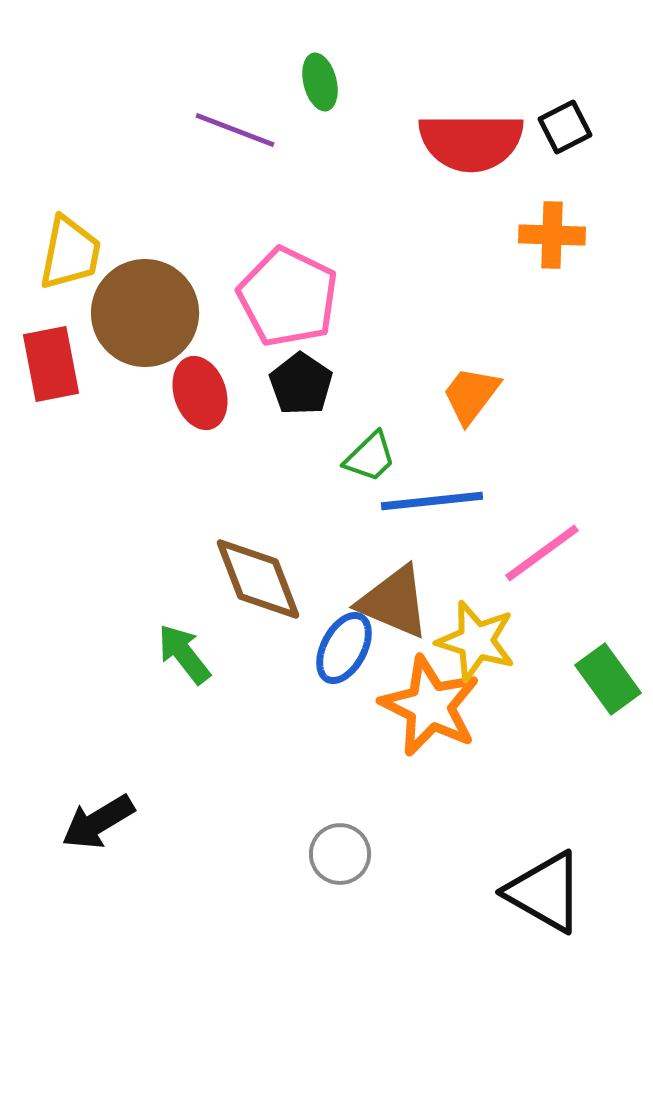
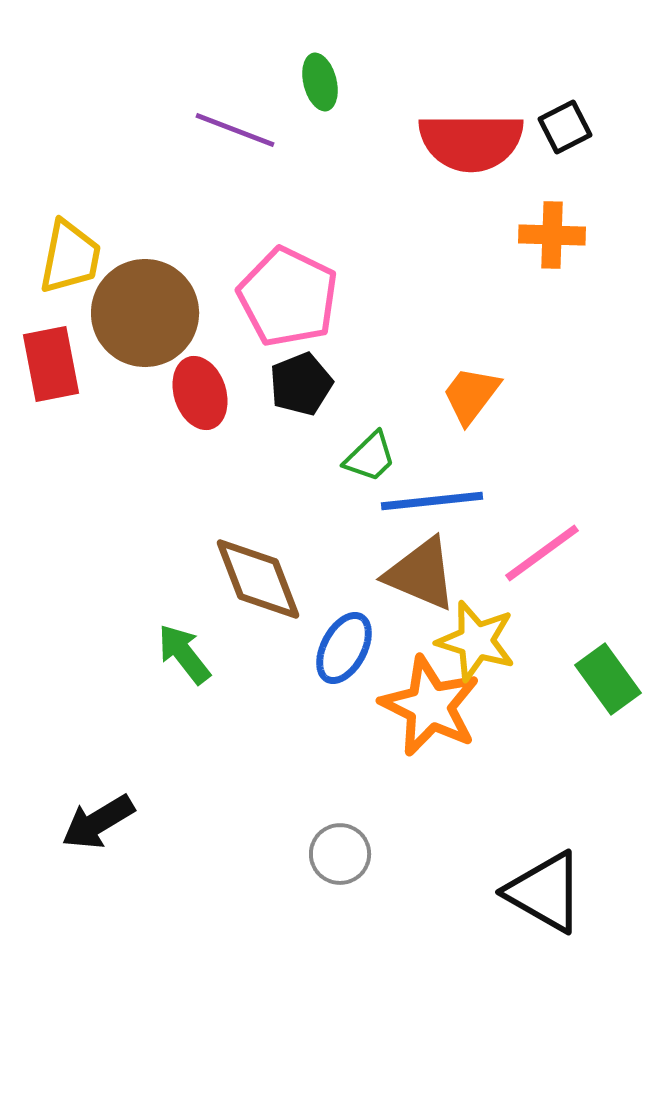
yellow trapezoid: moved 4 px down
black pentagon: rotated 16 degrees clockwise
brown triangle: moved 27 px right, 28 px up
